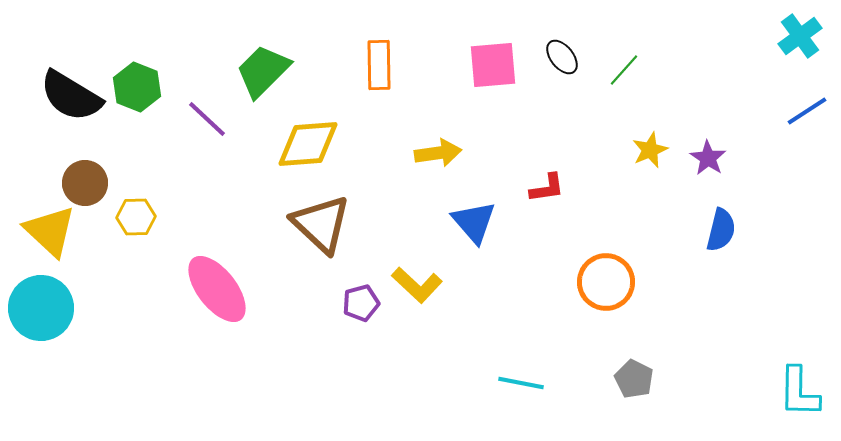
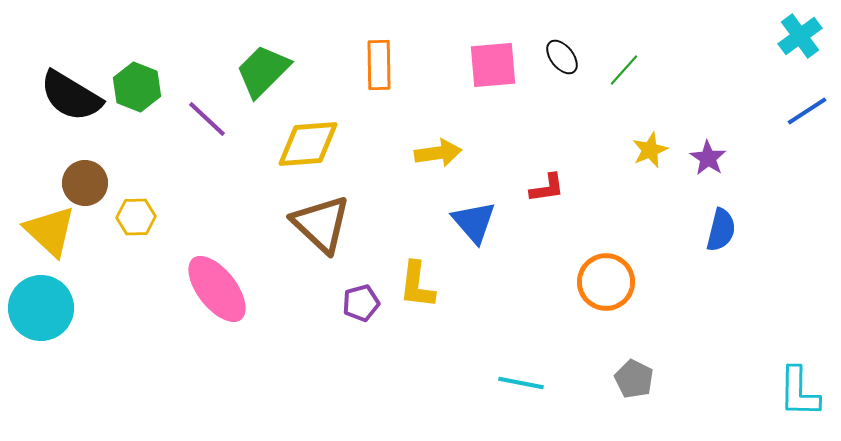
yellow L-shape: rotated 54 degrees clockwise
